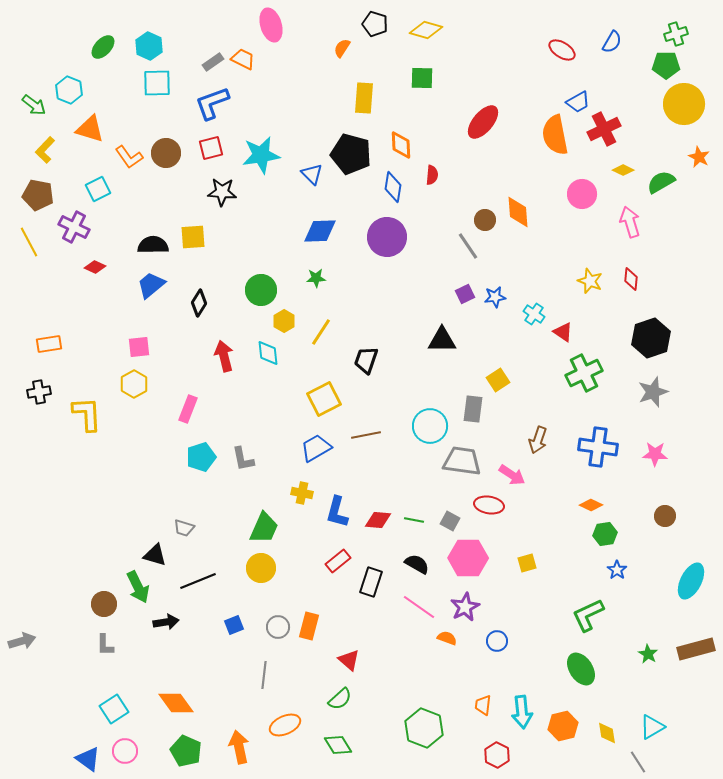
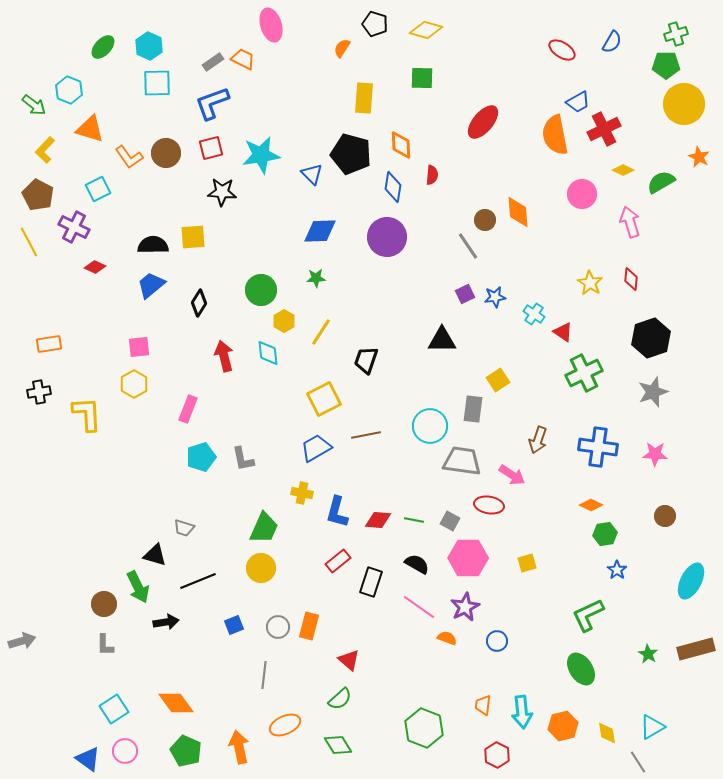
brown pentagon at (38, 195): rotated 16 degrees clockwise
yellow star at (590, 281): moved 2 px down; rotated 10 degrees clockwise
